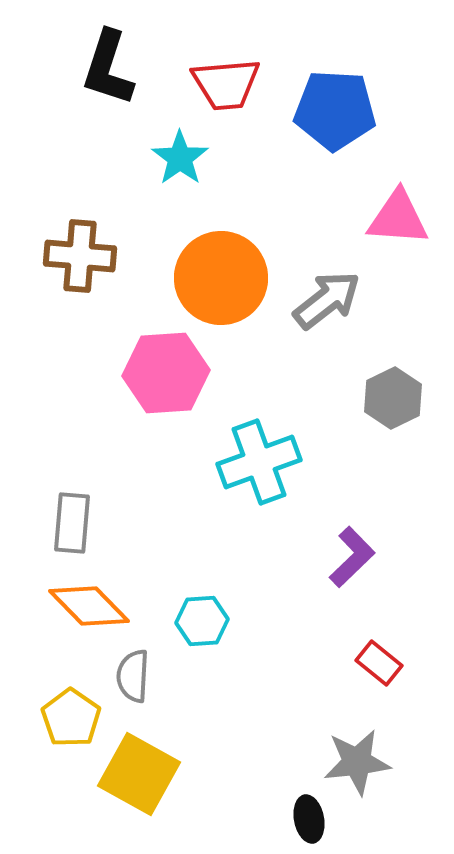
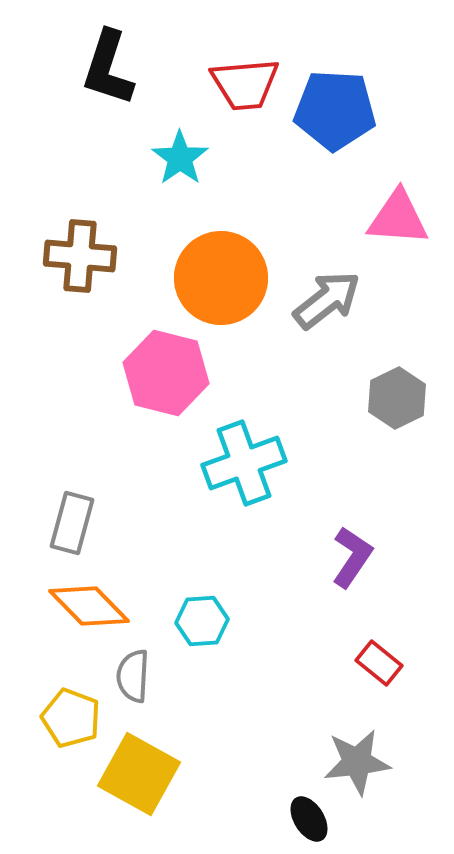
red trapezoid: moved 19 px right
pink hexagon: rotated 18 degrees clockwise
gray hexagon: moved 4 px right
cyan cross: moved 15 px left, 1 px down
gray rectangle: rotated 10 degrees clockwise
purple L-shape: rotated 12 degrees counterclockwise
yellow pentagon: rotated 14 degrees counterclockwise
black ellipse: rotated 21 degrees counterclockwise
